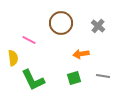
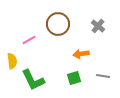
brown circle: moved 3 px left, 1 px down
pink line: rotated 56 degrees counterclockwise
yellow semicircle: moved 1 px left, 3 px down
